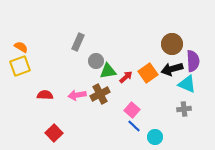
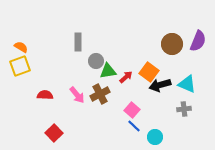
gray rectangle: rotated 24 degrees counterclockwise
purple semicircle: moved 5 px right, 20 px up; rotated 25 degrees clockwise
black arrow: moved 12 px left, 16 px down
orange square: moved 1 px right, 1 px up; rotated 18 degrees counterclockwise
pink arrow: rotated 120 degrees counterclockwise
